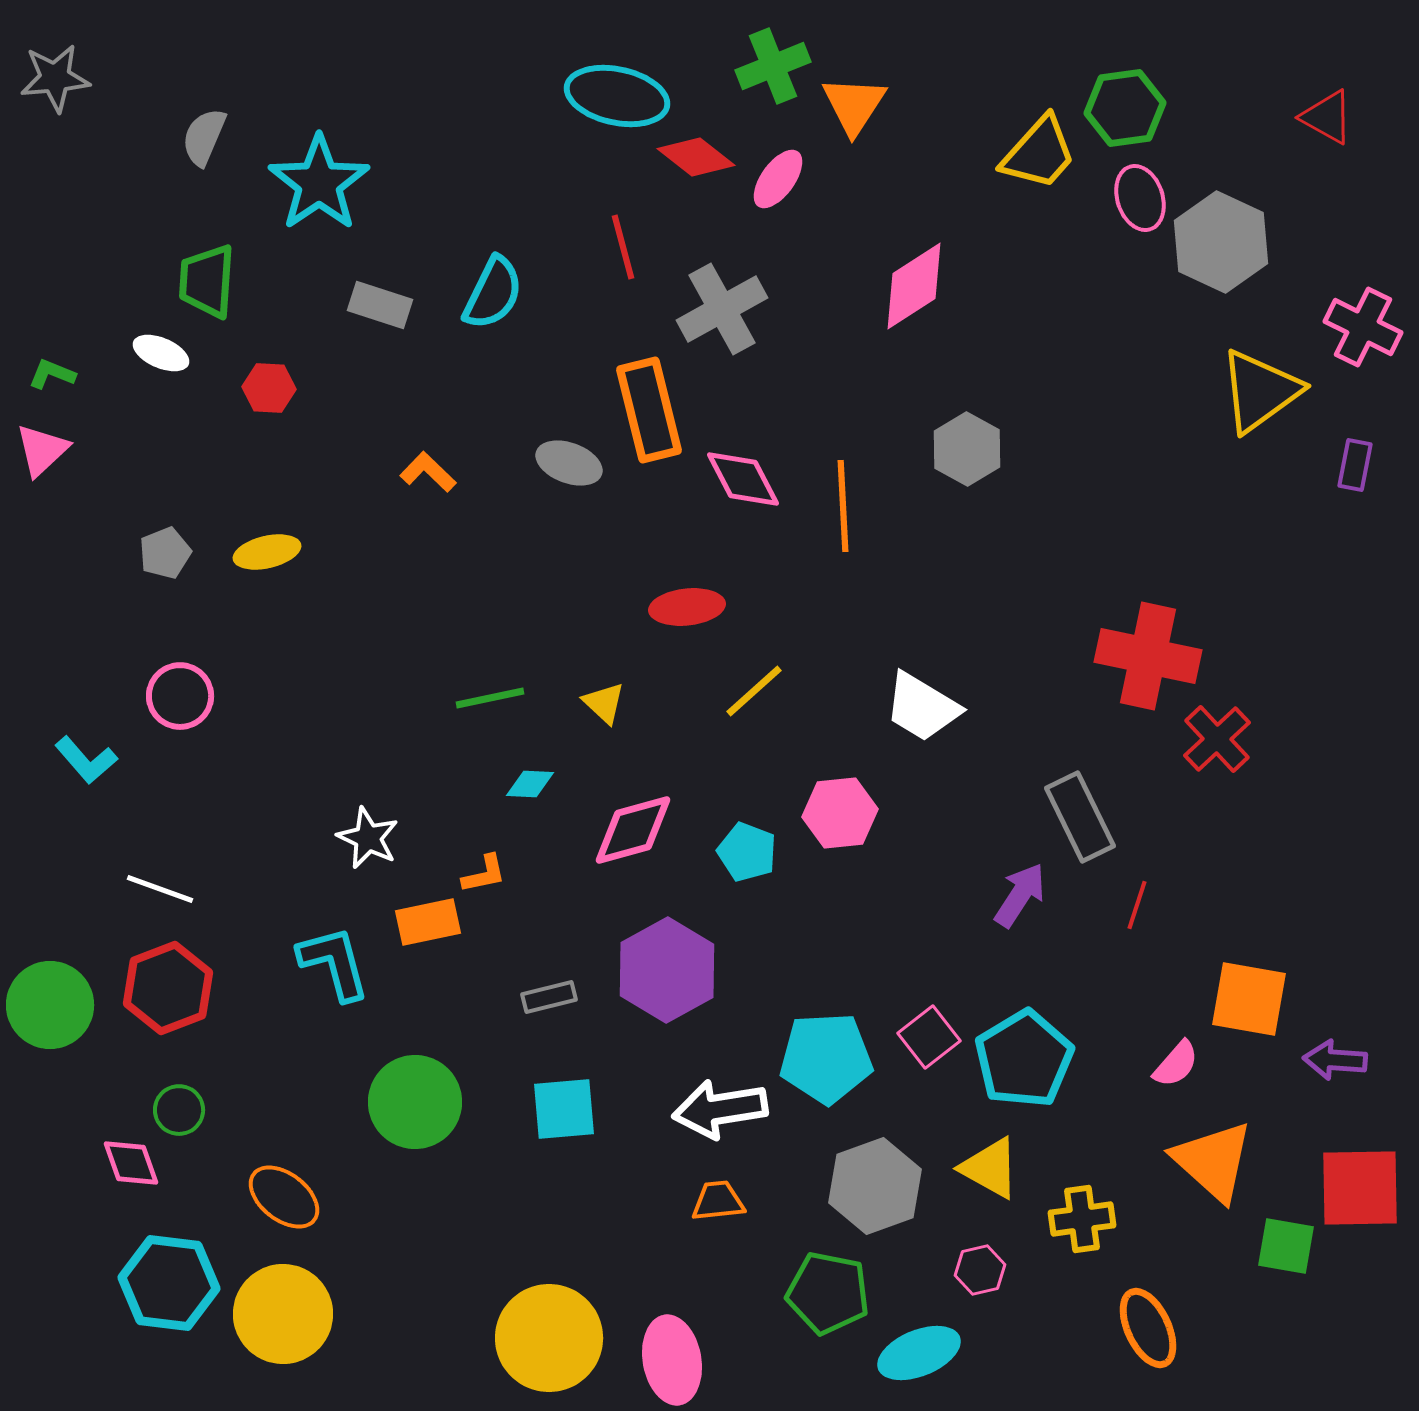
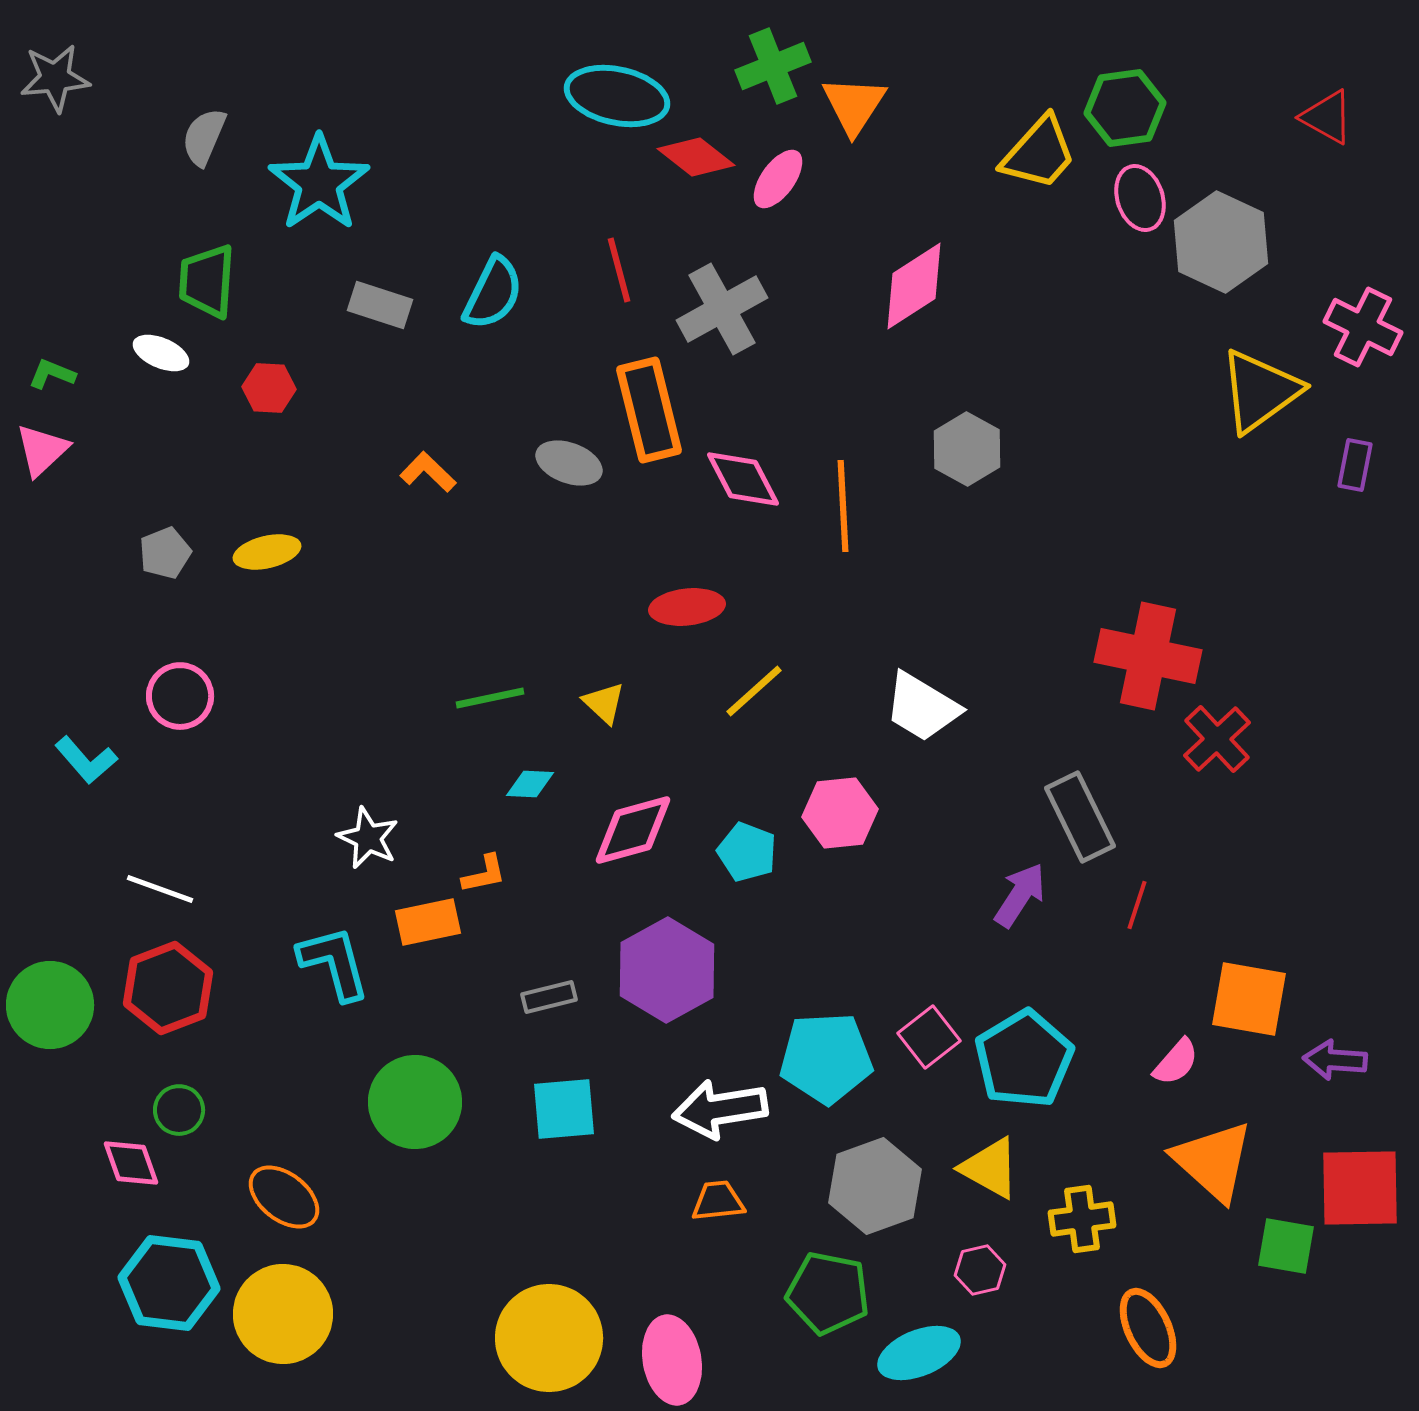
red line at (623, 247): moved 4 px left, 23 px down
pink semicircle at (1176, 1064): moved 2 px up
